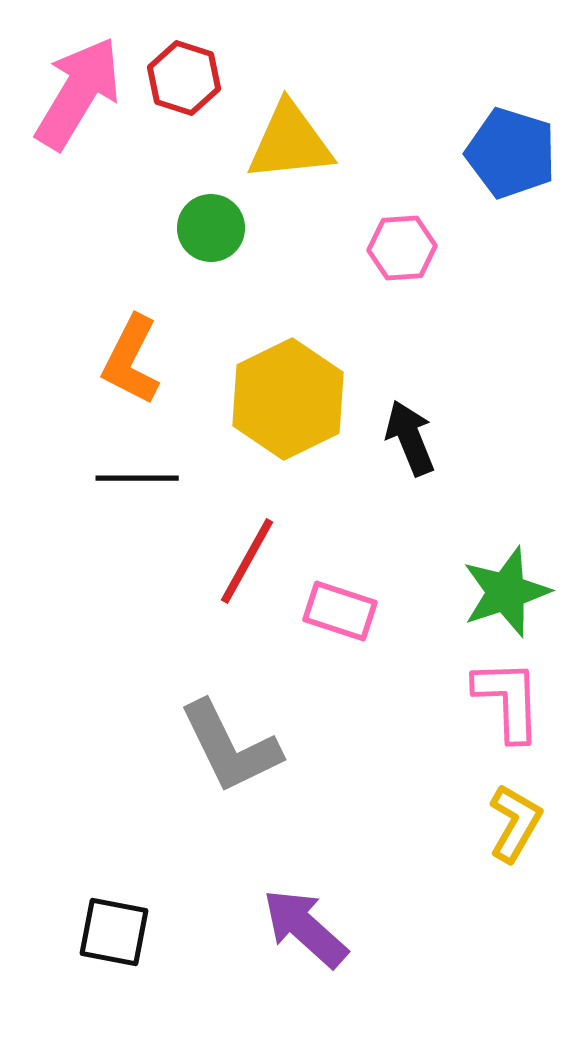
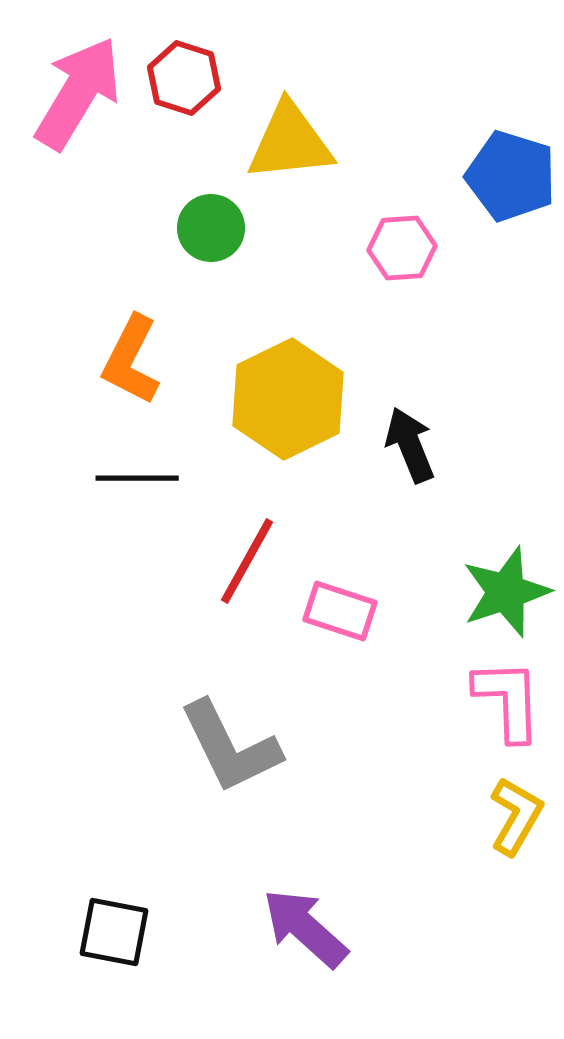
blue pentagon: moved 23 px down
black arrow: moved 7 px down
yellow L-shape: moved 1 px right, 7 px up
